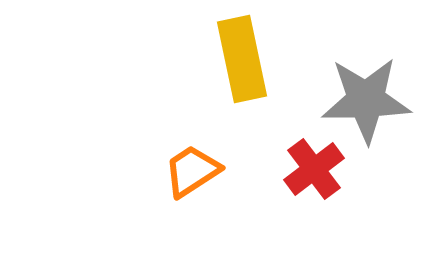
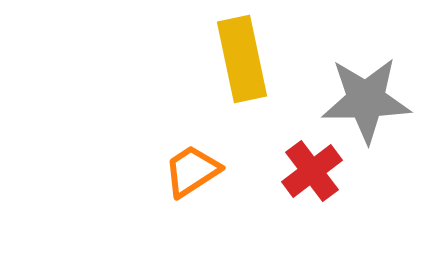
red cross: moved 2 px left, 2 px down
